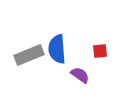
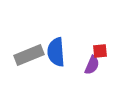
blue semicircle: moved 1 px left, 3 px down
purple semicircle: moved 12 px right, 10 px up; rotated 78 degrees clockwise
